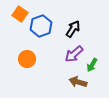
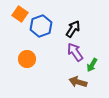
purple arrow: moved 1 px right, 2 px up; rotated 96 degrees clockwise
